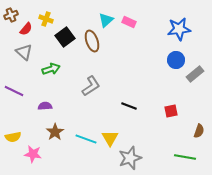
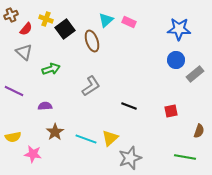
blue star: rotated 10 degrees clockwise
black square: moved 8 px up
yellow triangle: rotated 18 degrees clockwise
